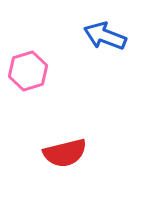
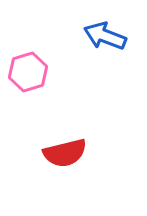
pink hexagon: moved 1 px down
